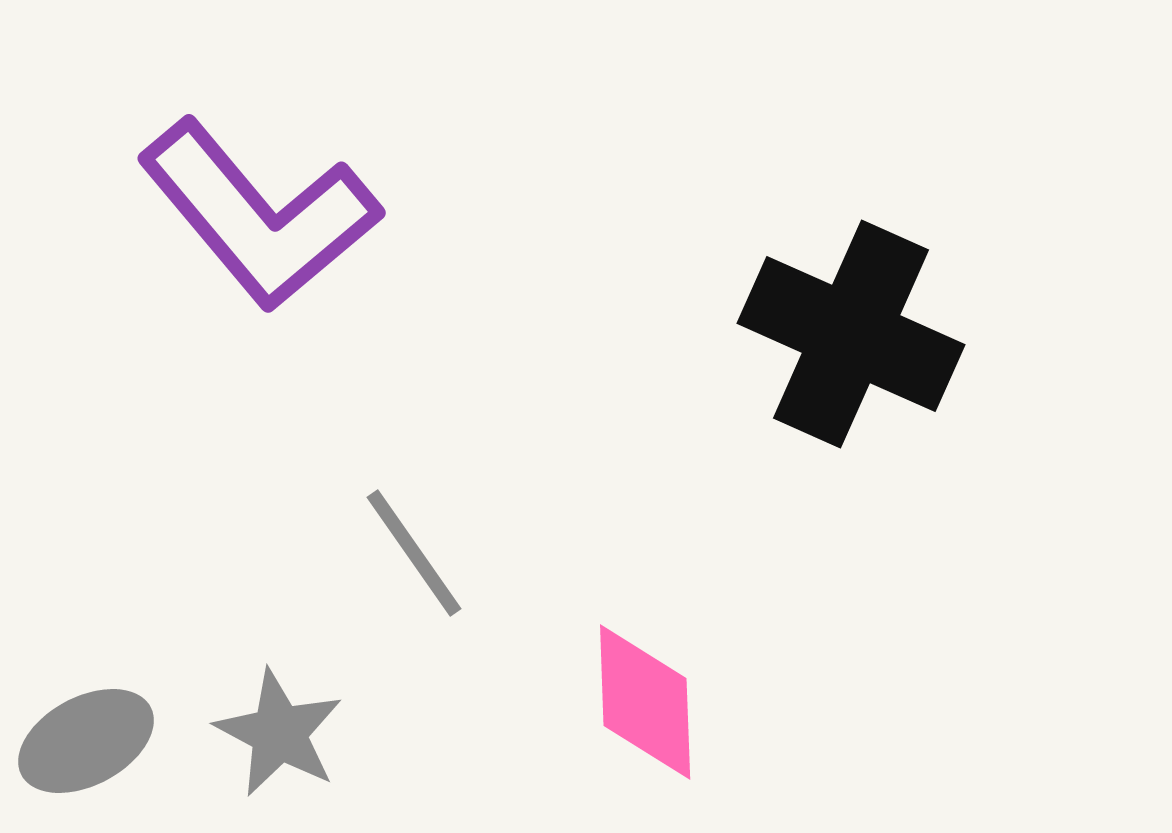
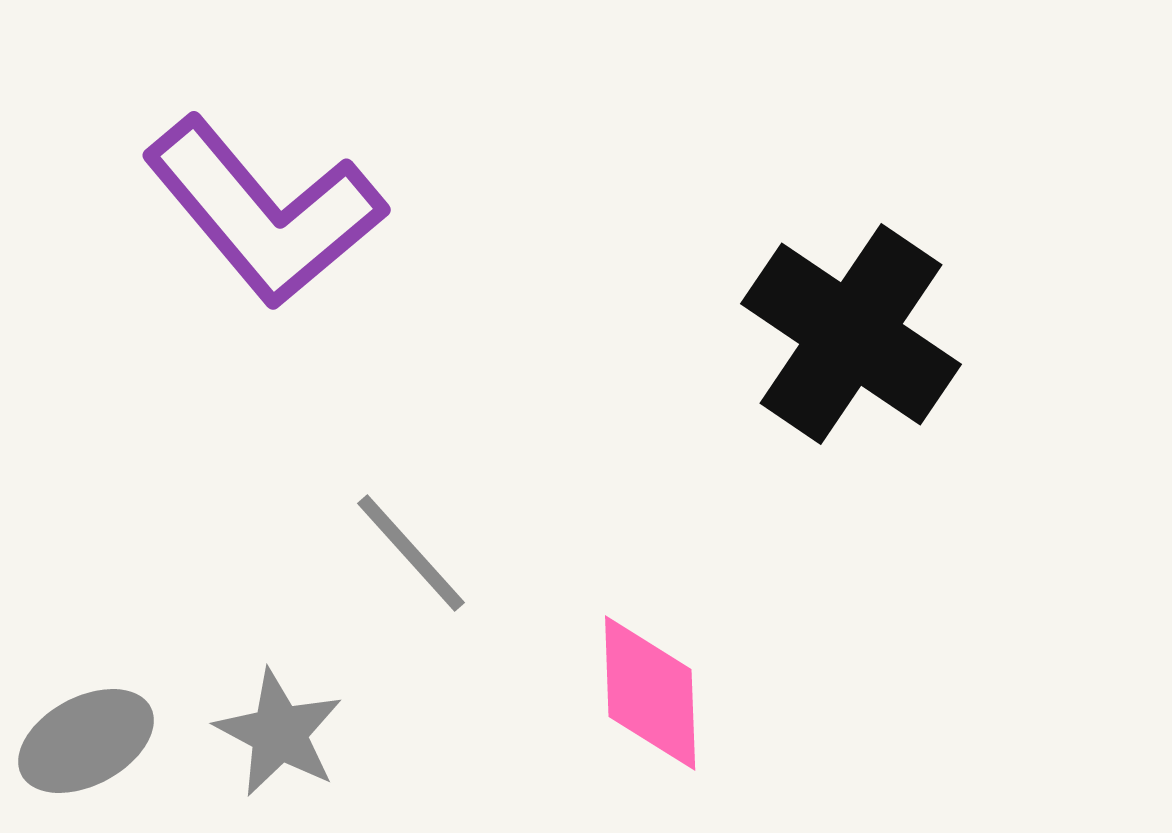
purple L-shape: moved 5 px right, 3 px up
black cross: rotated 10 degrees clockwise
gray line: moved 3 px left; rotated 7 degrees counterclockwise
pink diamond: moved 5 px right, 9 px up
